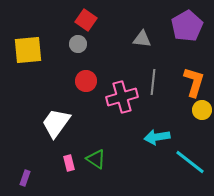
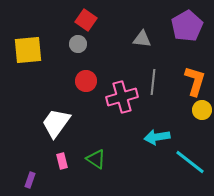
orange L-shape: moved 1 px right, 1 px up
pink rectangle: moved 7 px left, 2 px up
purple rectangle: moved 5 px right, 2 px down
